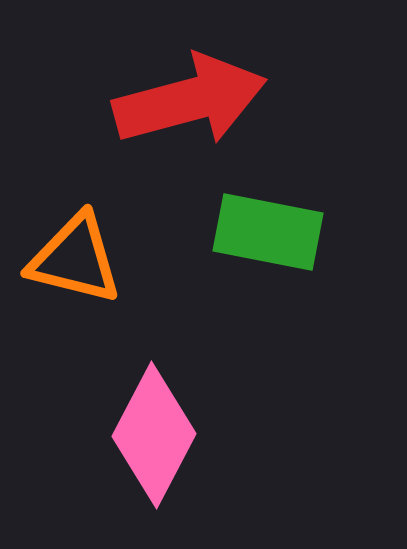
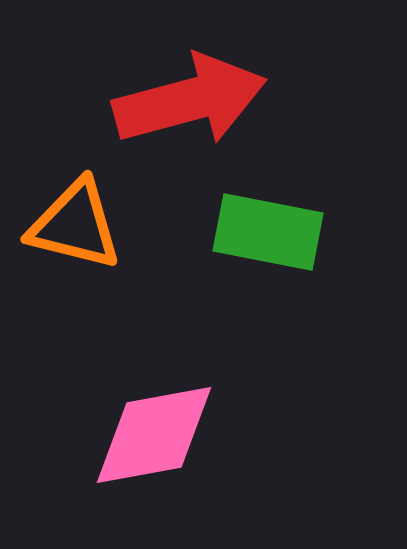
orange triangle: moved 34 px up
pink diamond: rotated 52 degrees clockwise
